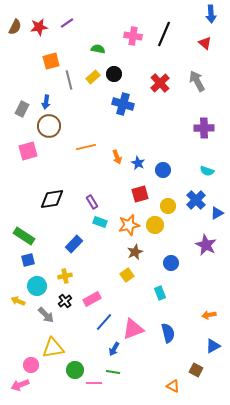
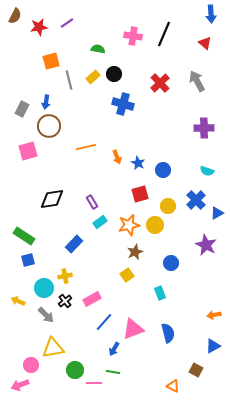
brown semicircle at (15, 27): moved 11 px up
cyan rectangle at (100, 222): rotated 56 degrees counterclockwise
cyan circle at (37, 286): moved 7 px right, 2 px down
orange arrow at (209, 315): moved 5 px right
